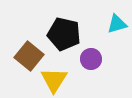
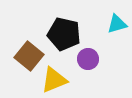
purple circle: moved 3 px left
yellow triangle: rotated 36 degrees clockwise
